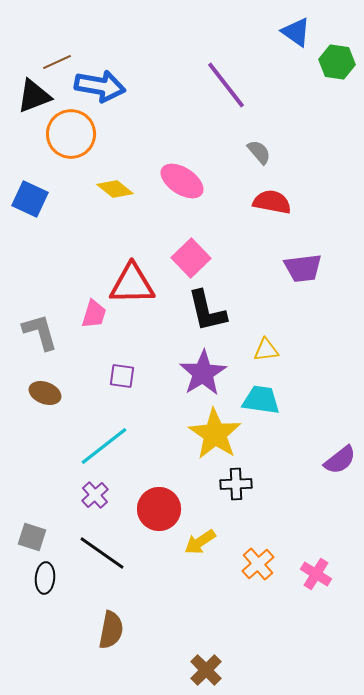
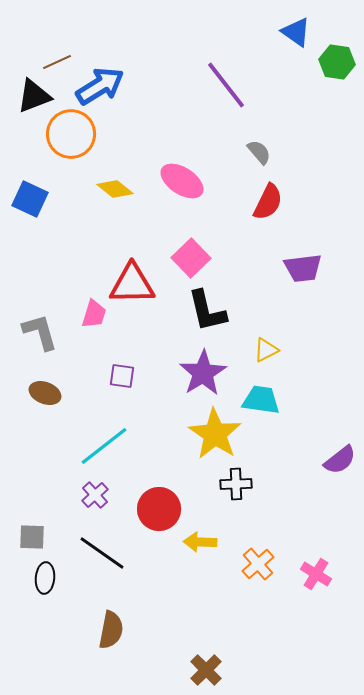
blue arrow: rotated 42 degrees counterclockwise
red semicircle: moved 4 px left; rotated 105 degrees clockwise
yellow triangle: rotated 20 degrees counterclockwise
gray square: rotated 16 degrees counterclockwise
yellow arrow: rotated 36 degrees clockwise
